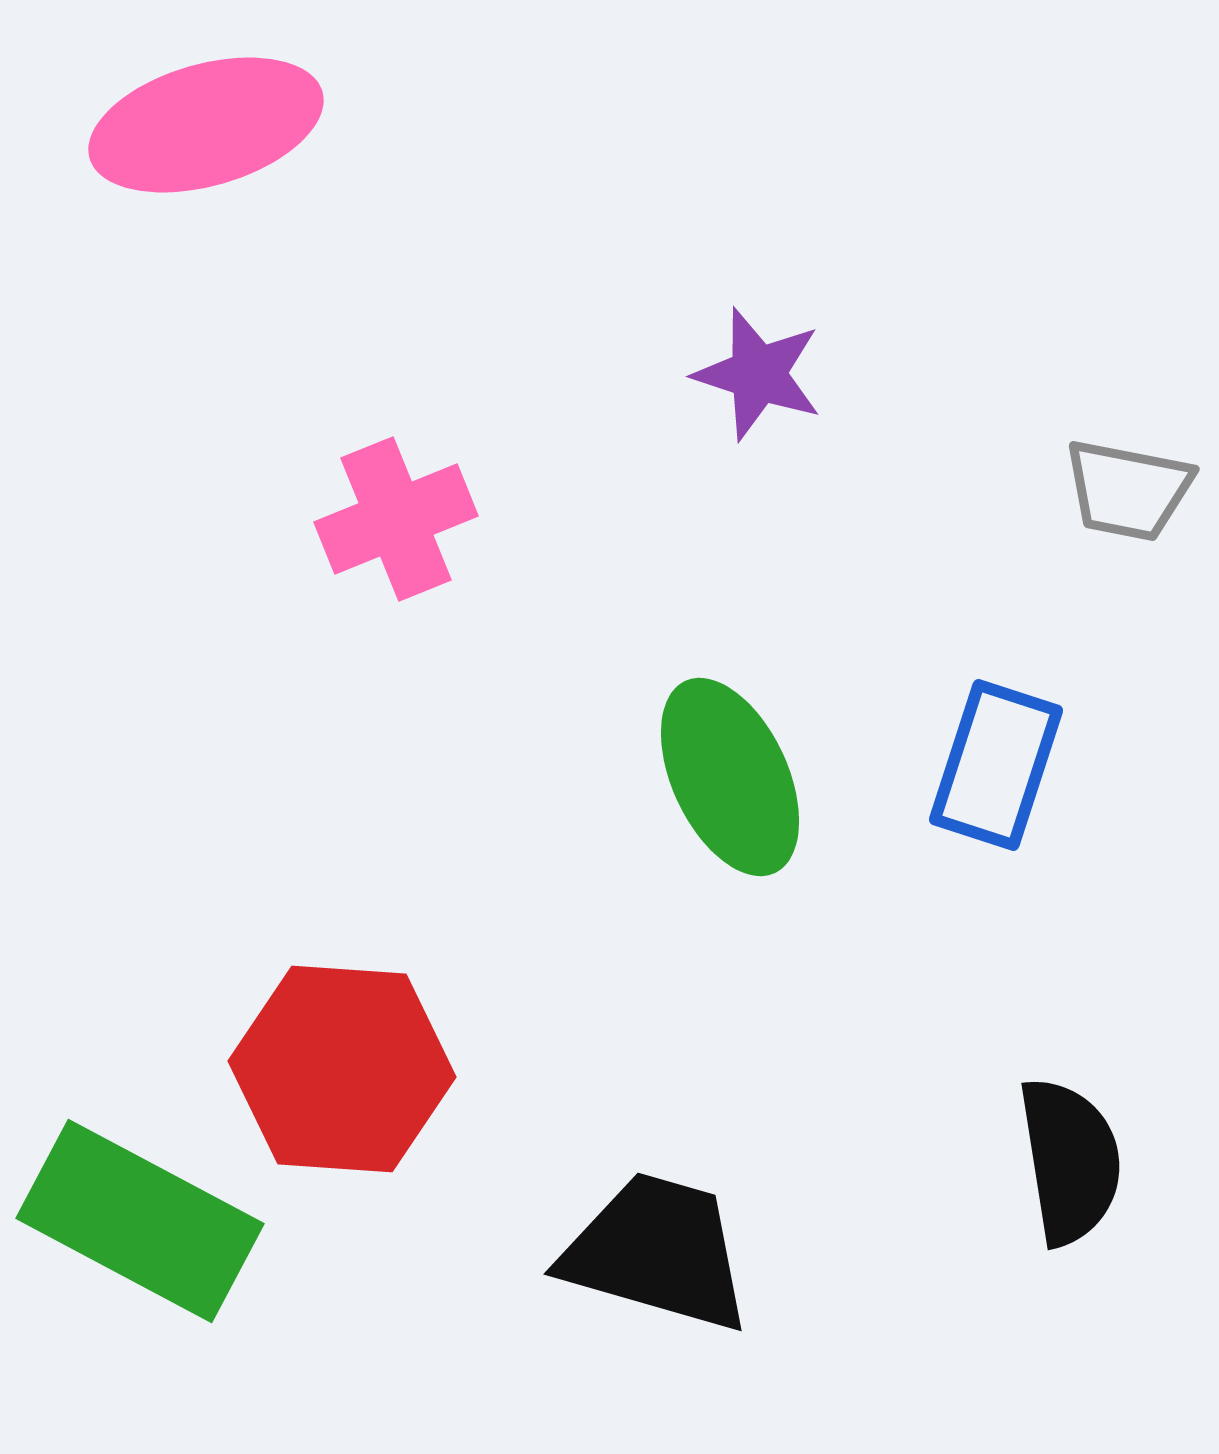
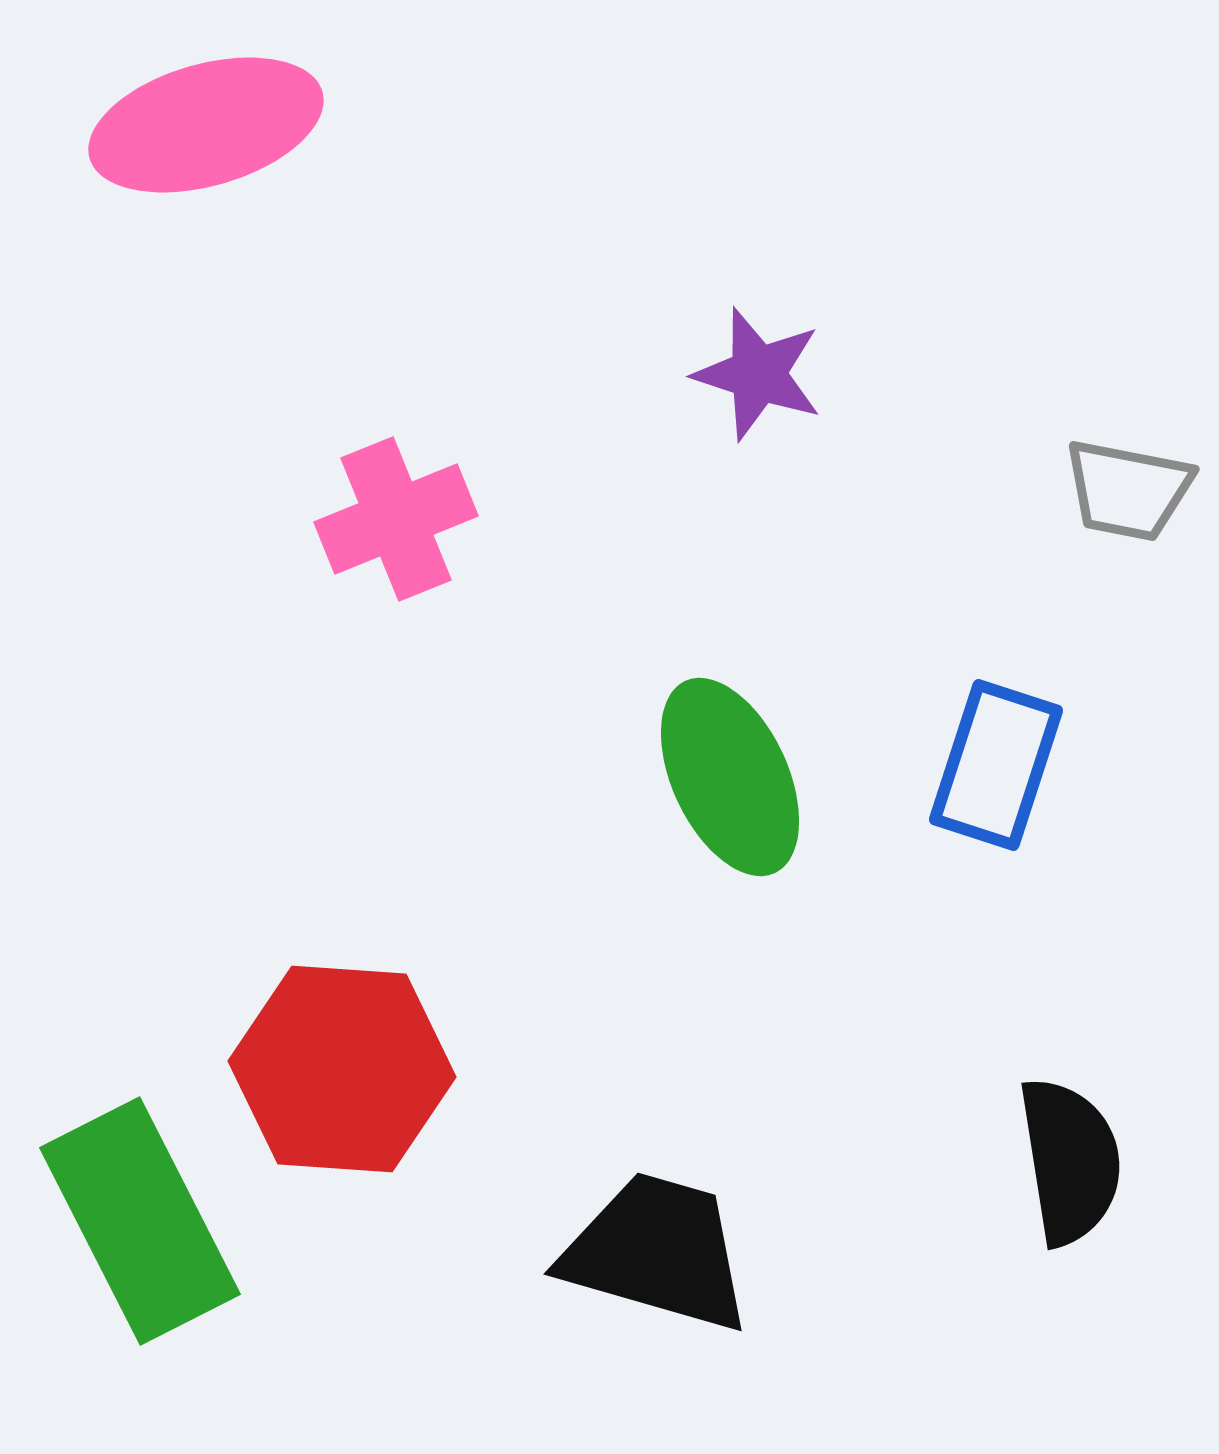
green rectangle: rotated 35 degrees clockwise
